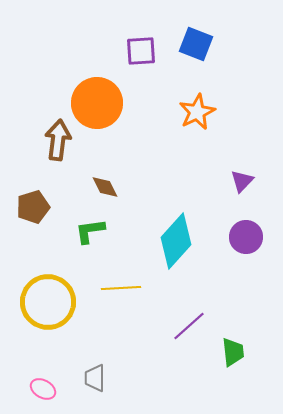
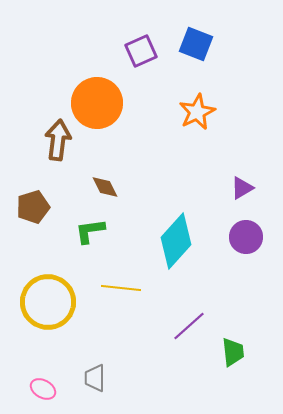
purple square: rotated 20 degrees counterclockwise
purple triangle: moved 7 px down; rotated 15 degrees clockwise
yellow line: rotated 9 degrees clockwise
